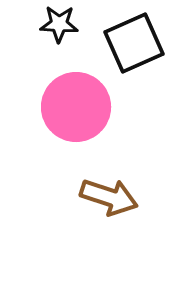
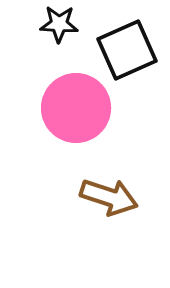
black square: moved 7 px left, 7 px down
pink circle: moved 1 px down
